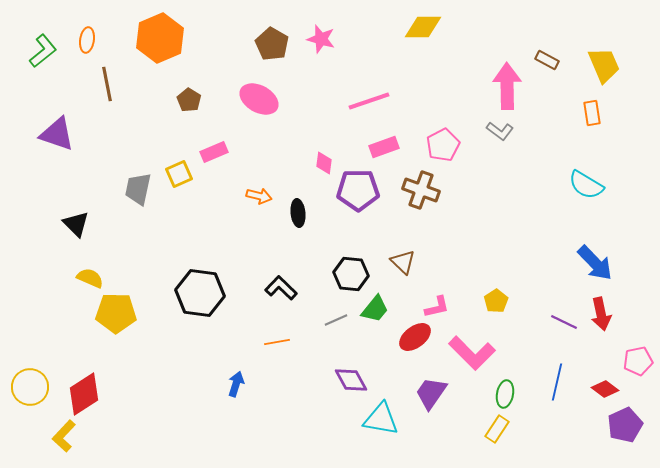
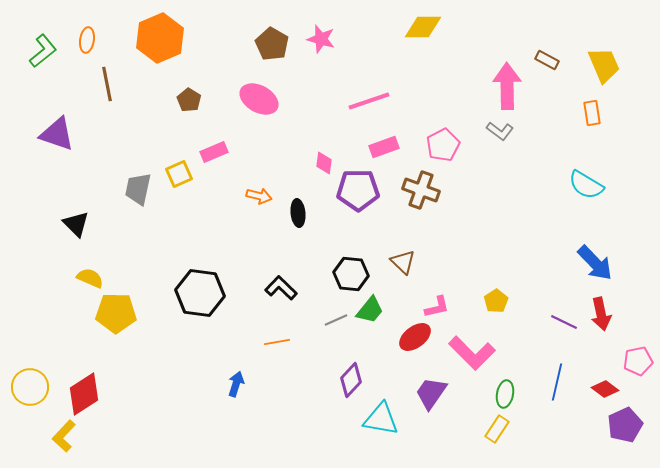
green trapezoid at (375, 309): moved 5 px left, 1 px down
purple diamond at (351, 380): rotated 72 degrees clockwise
